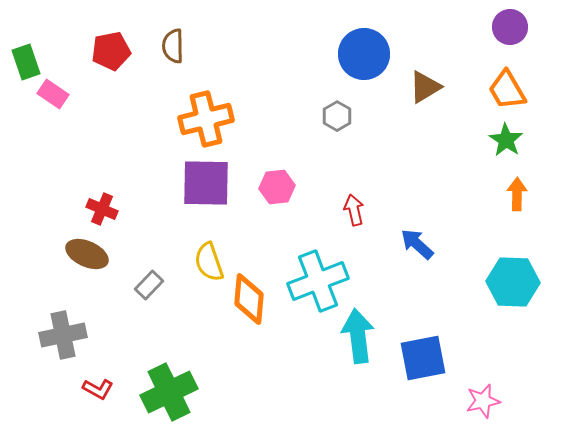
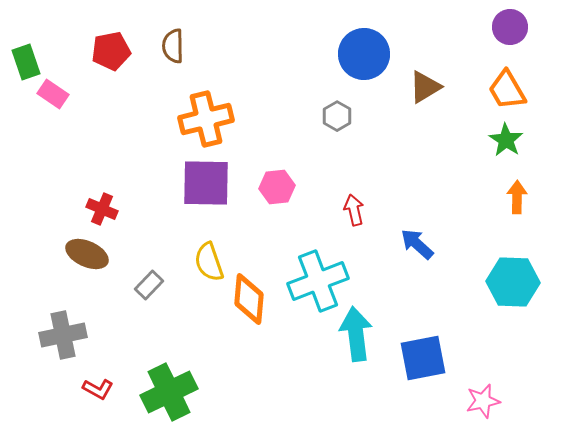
orange arrow: moved 3 px down
cyan arrow: moved 2 px left, 2 px up
